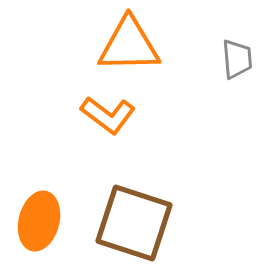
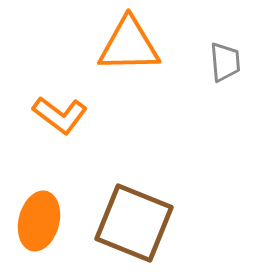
gray trapezoid: moved 12 px left, 3 px down
orange L-shape: moved 48 px left
brown square: rotated 4 degrees clockwise
